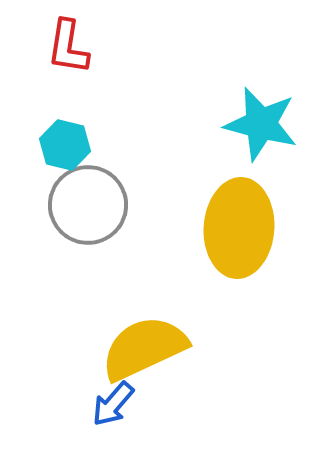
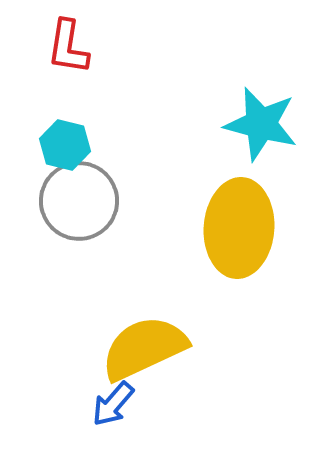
gray circle: moved 9 px left, 4 px up
